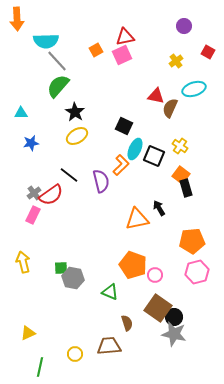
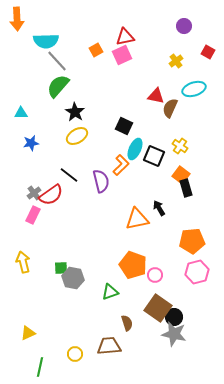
green triangle at (110, 292): rotated 42 degrees counterclockwise
